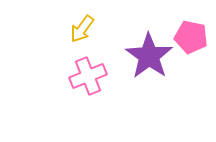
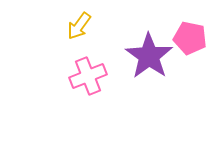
yellow arrow: moved 3 px left, 3 px up
pink pentagon: moved 1 px left, 1 px down
